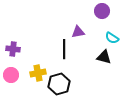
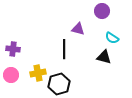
purple triangle: moved 3 px up; rotated 24 degrees clockwise
